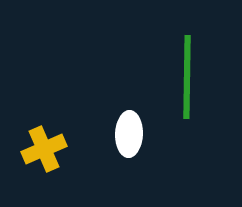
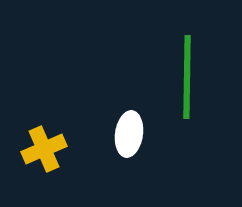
white ellipse: rotated 6 degrees clockwise
